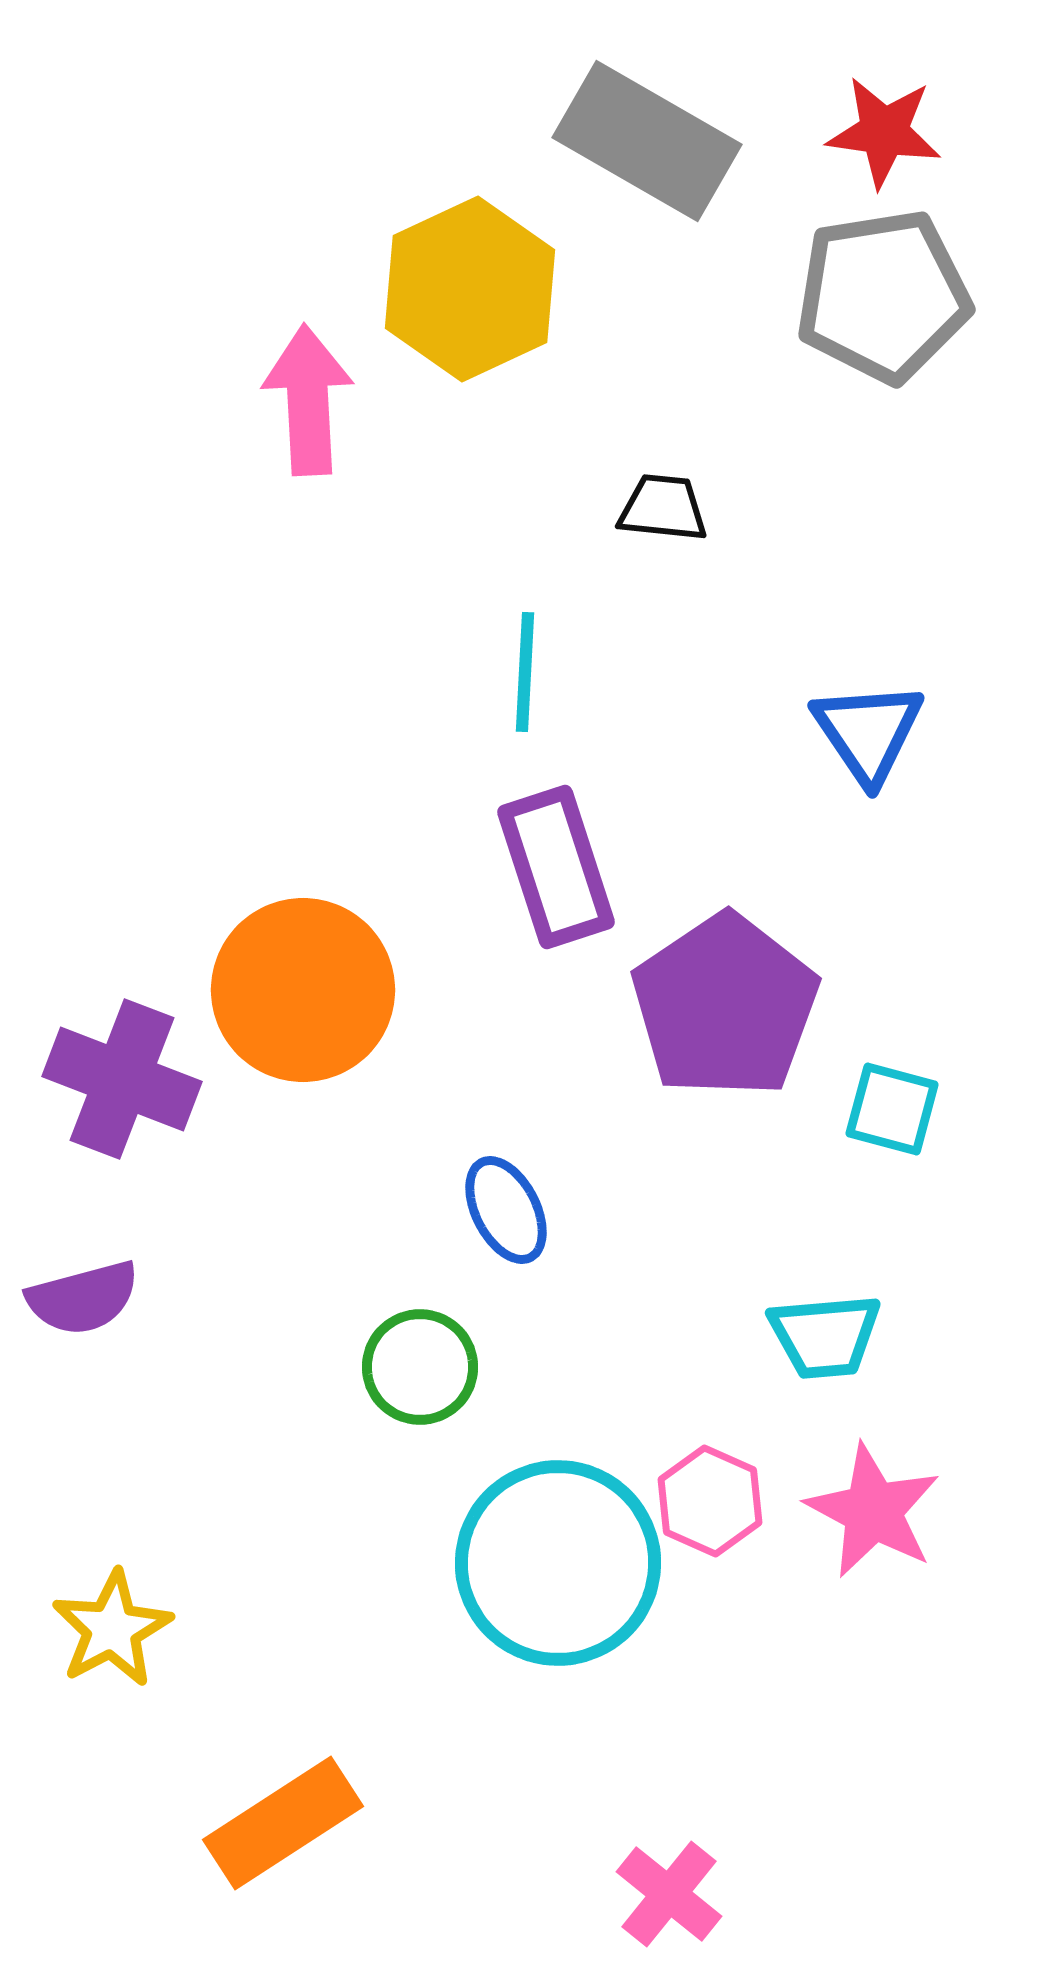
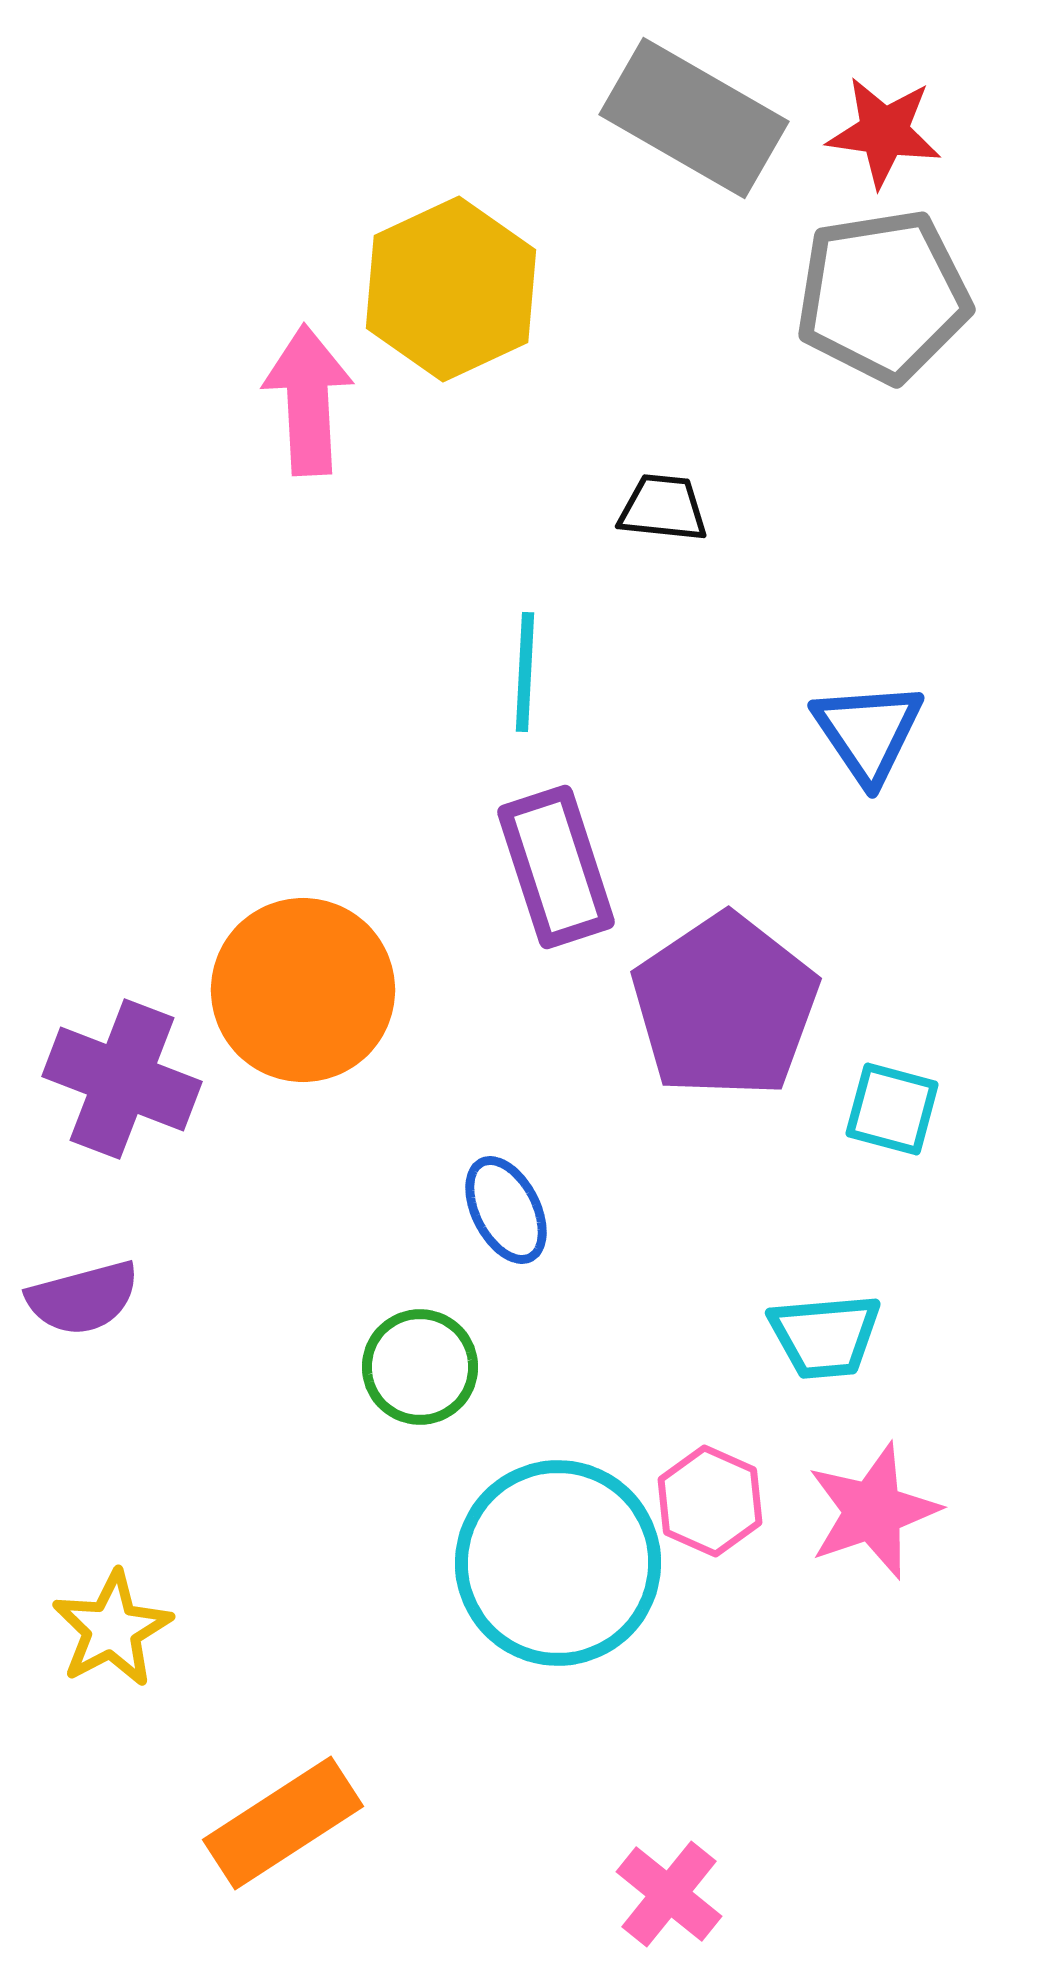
gray rectangle: moved 47 px right, 23 px up
yellow hexagon: moved 19 px left
pink star: rotated 25 degrees clockwise
